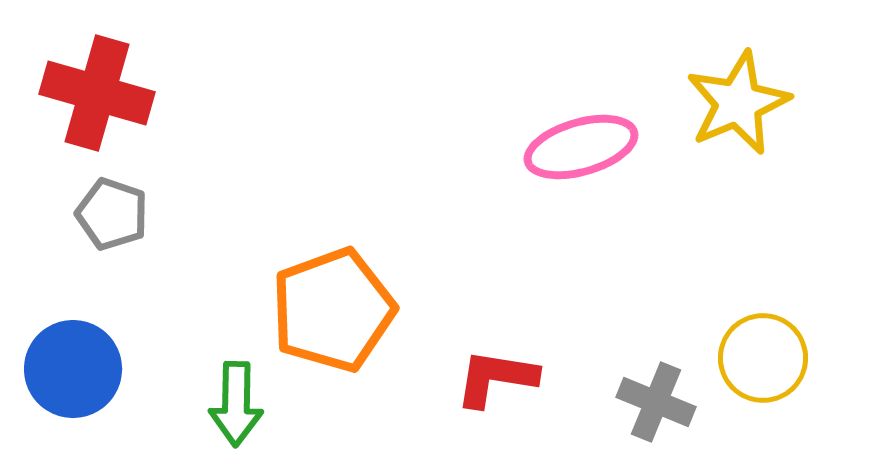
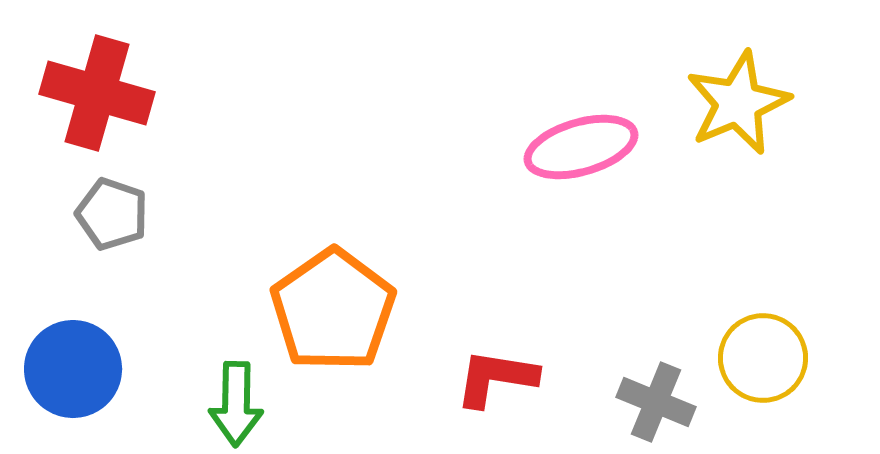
orange pentagon: rotated 15 degrees counterclockwise
